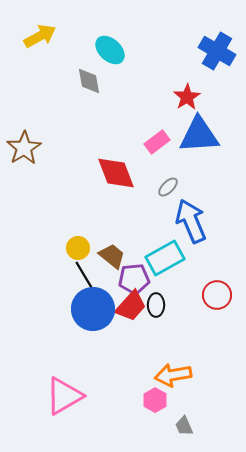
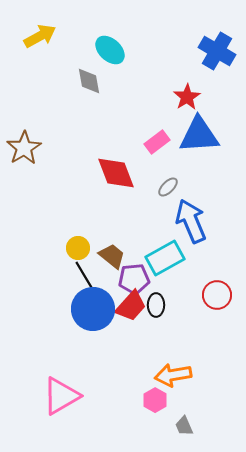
pink triangle: moved 3 px left
